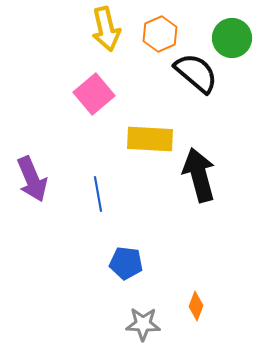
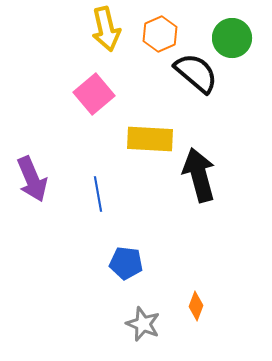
gray star: rotated 20 degrees clockwise
